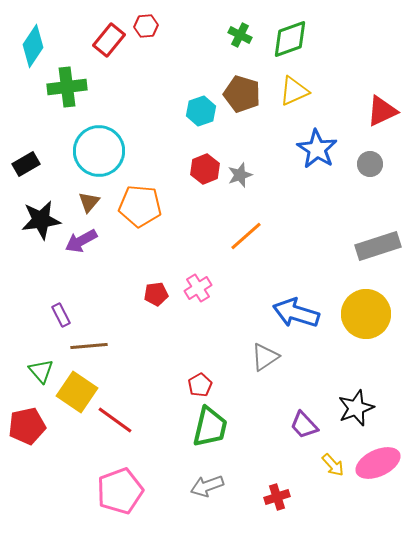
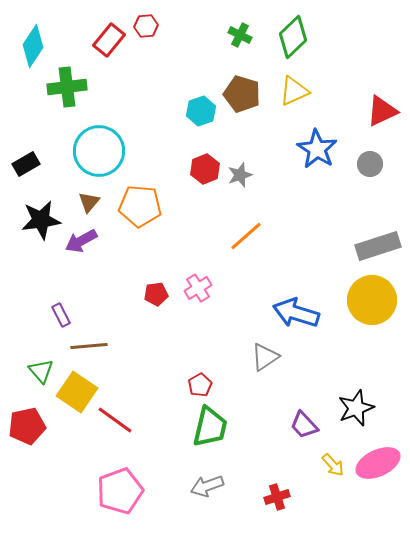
green diamond at (290, 39): moved 3 px right, 2 px up; rotated 24 degrees counterclockwise
yellow circle at (366, 314): moved 6 px right, 14 px up
